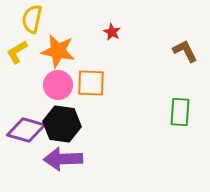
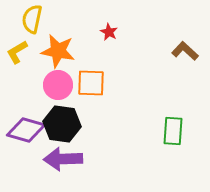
red star: moved 3 px left
brown L-shape: rotated 20 degrees counterclockwise
green rectangle: moved 7 px left, 19 px down
